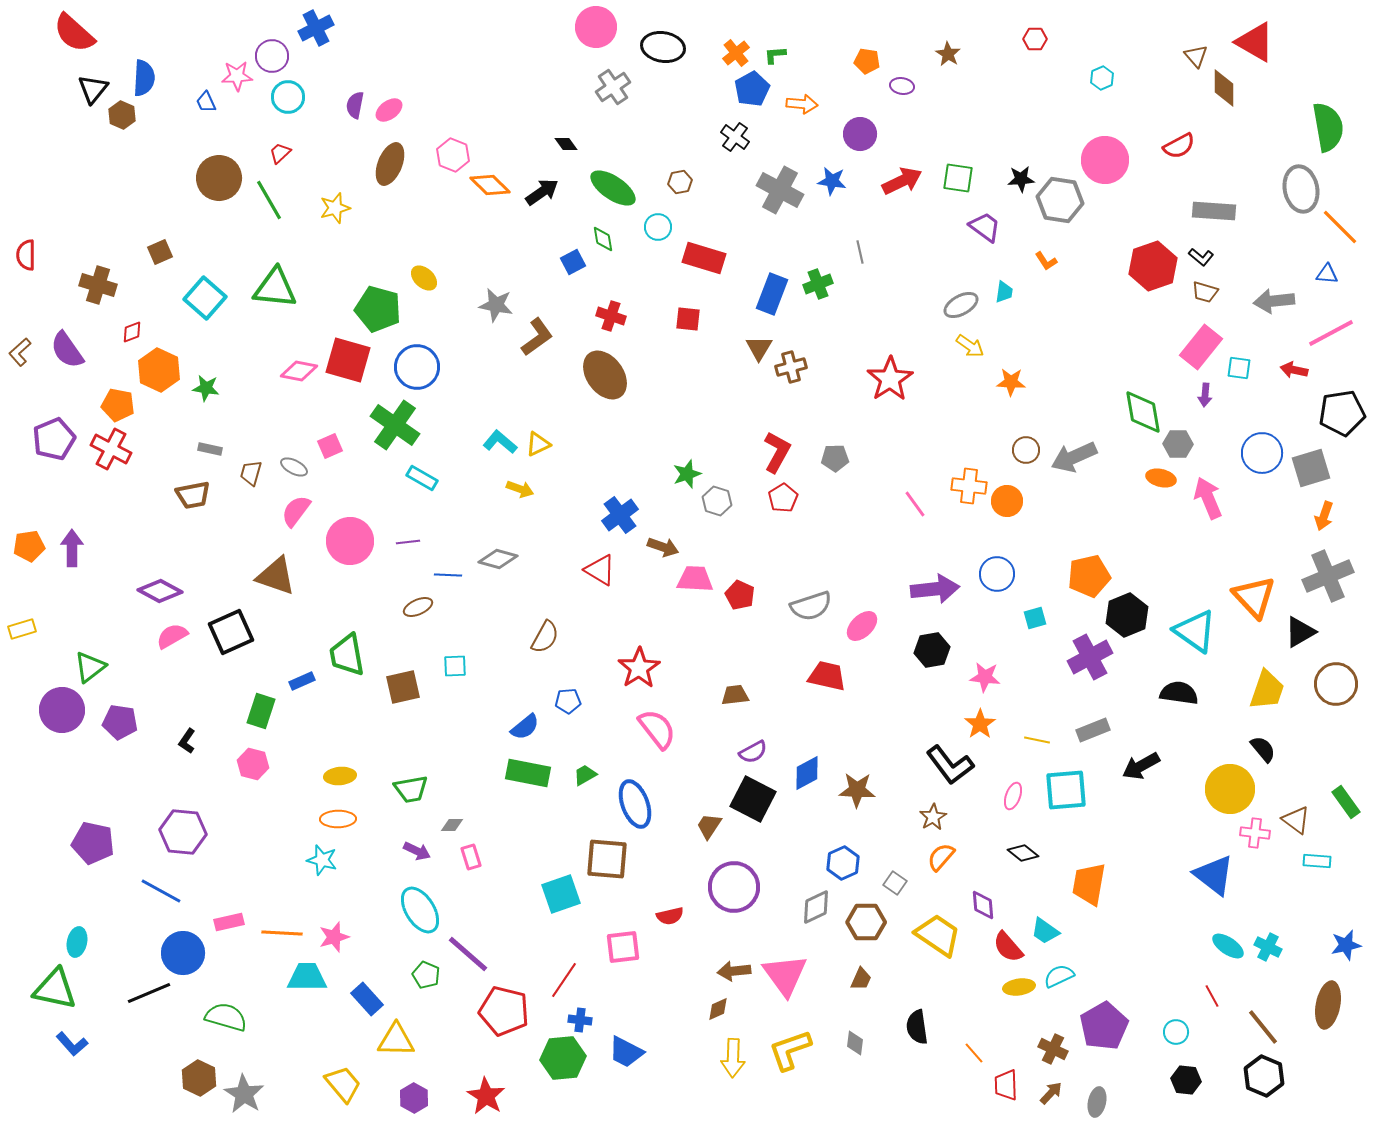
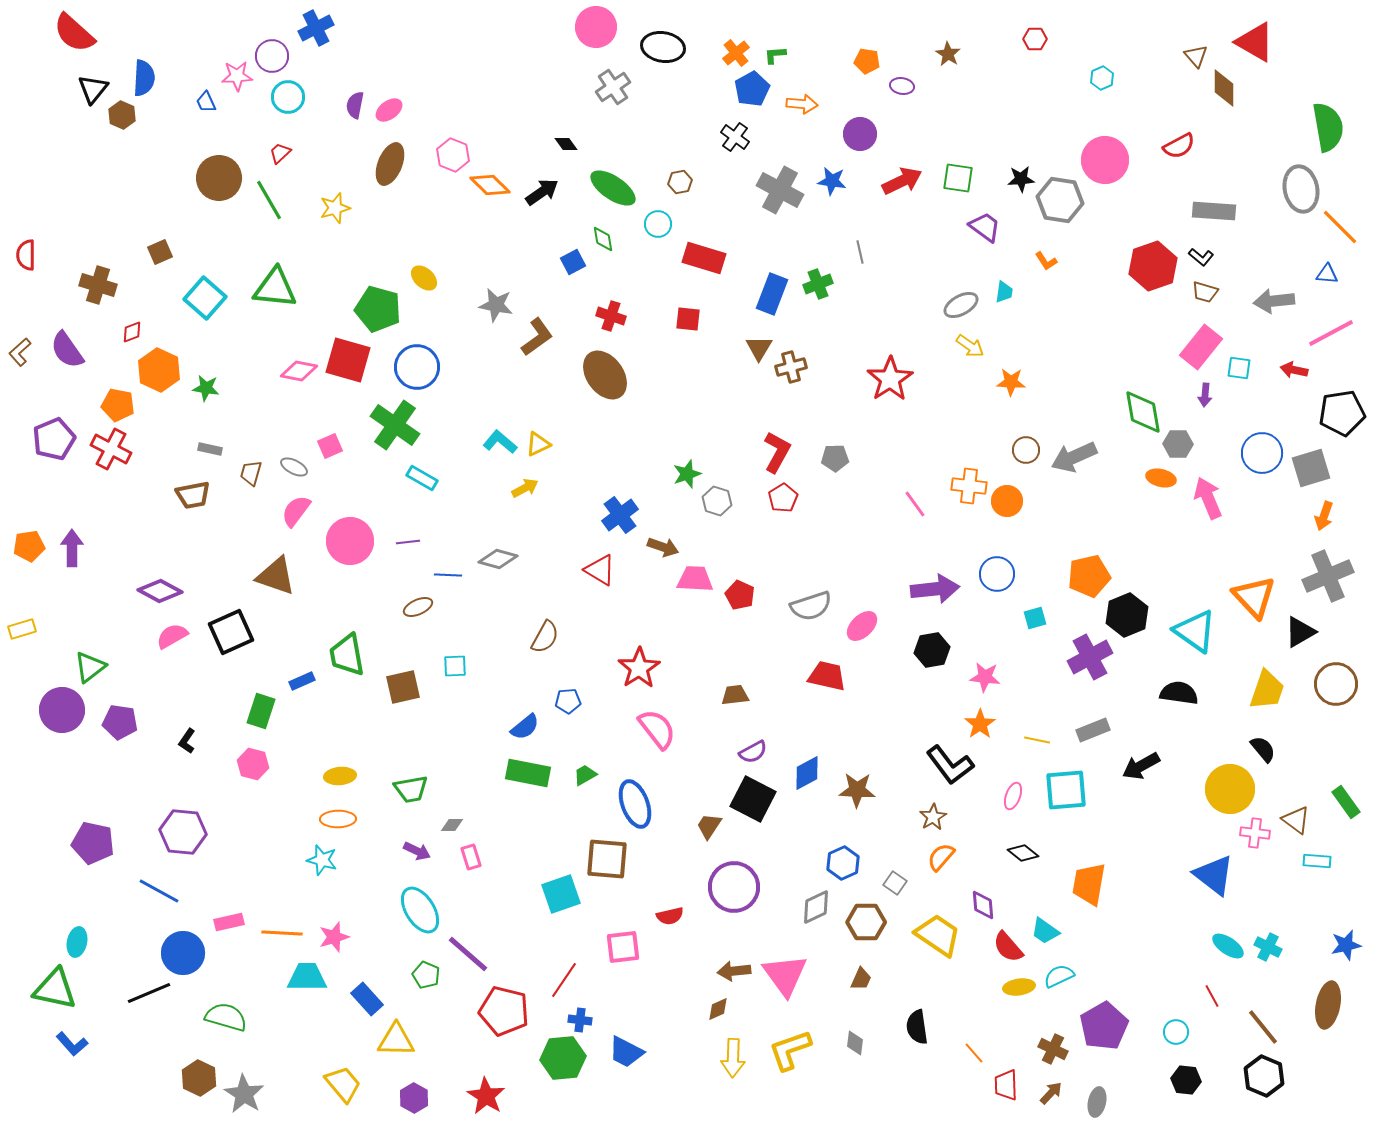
cyan circle at (658, 227): moved 3 px up
yellow arrow at (520, 489): moved 5 px right, 1 px up; rotated 48 degrees counterclockwise
blue line at (161, 891): moved 2 px left
